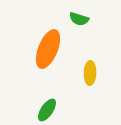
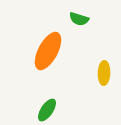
orange ellipse: moved 2 px down; rotated 6 degrees clockwise
yellow ellipse: moved 14 px right
